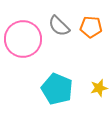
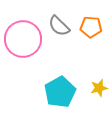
cyan pentagon: moved 3 px right, 3 px down; rotated 20 degrees clockwise
